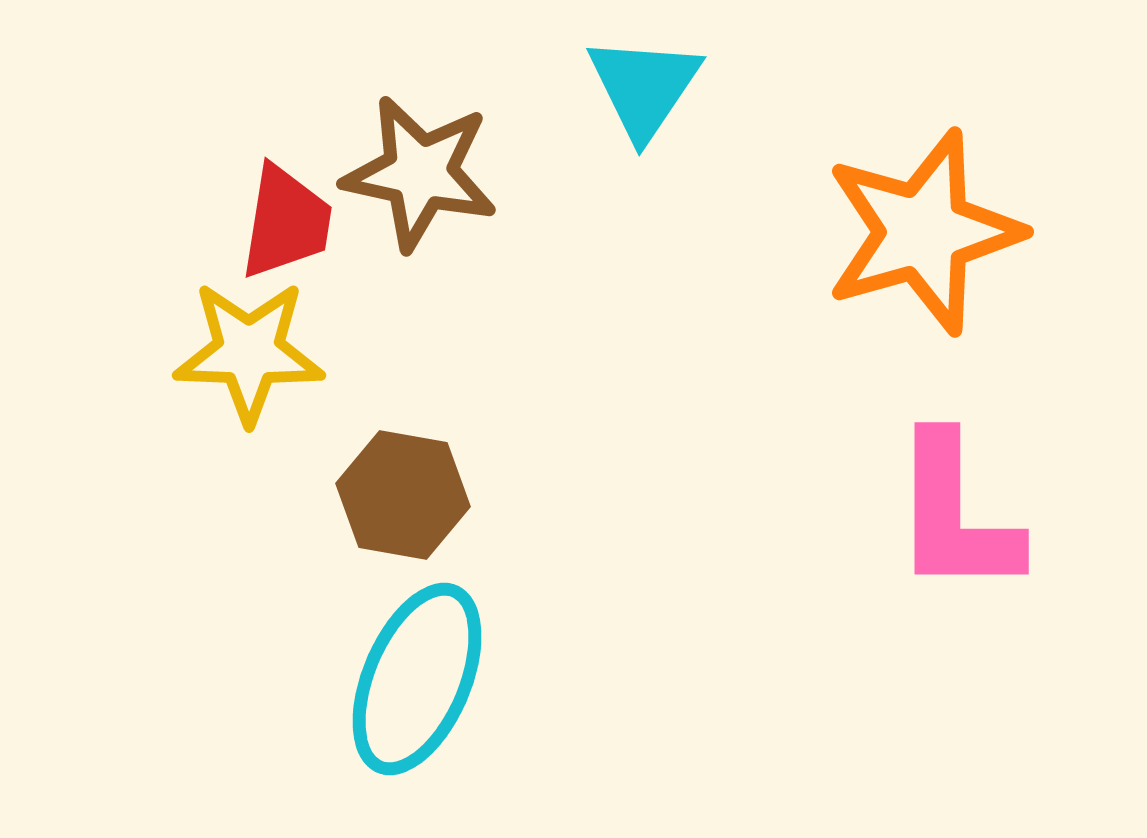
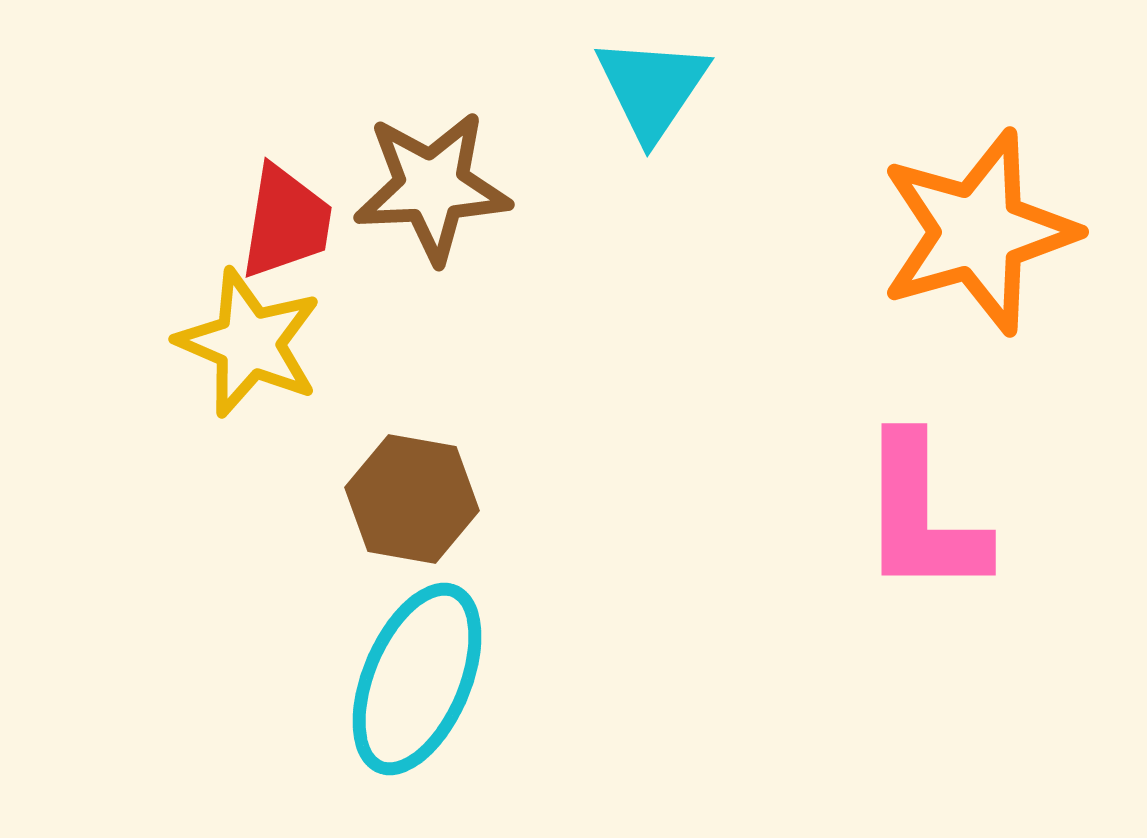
cyan triangle: moved 8 px right, 1 px down
brown star: moved 12 px right, 14 px down; rotated 15 degrees counterclockwise
orange star: moved 55 px right
yellow star: moved 9 px up; rotated 21 degrees clockwise
brown hexagon: moved 9 px right, 4 px down
pink L-shape: moved 33 px left, 1 px down
